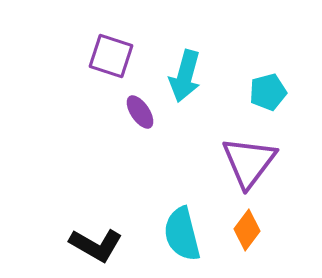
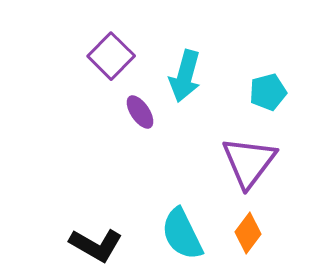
purple square: rotated 27 degrees clockwise
orange diamond: moved 1 px right, 3 px down
cyan semicircle: rotated 12 degrees counterclockwise
